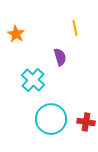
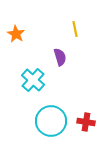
yellow line: moved 1 px down
cyan circle: moved 2 px down
